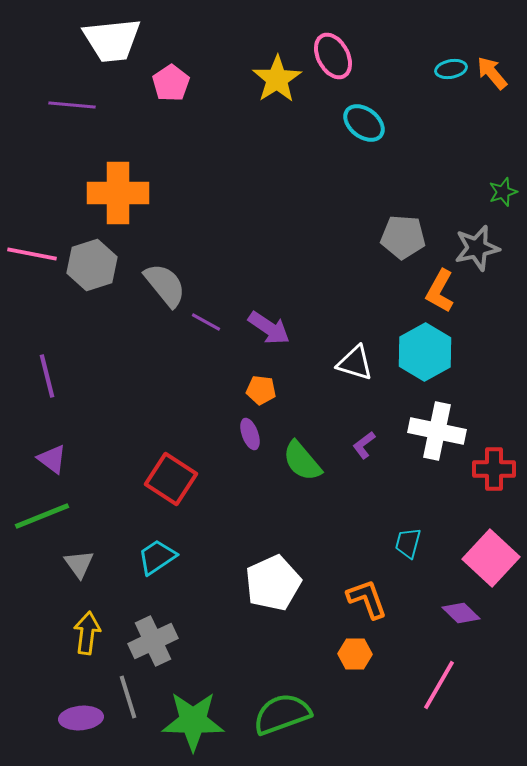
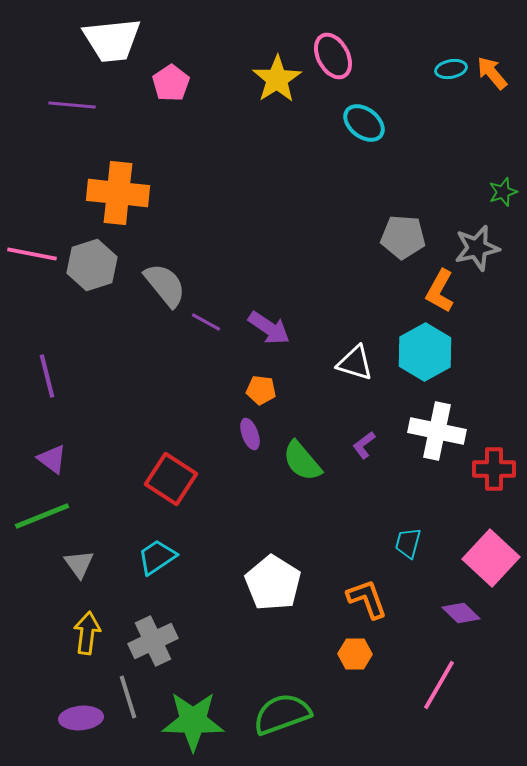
orange cross at (118, 193): rotated 6 degrees clockwise
white pentagon at (273, 583): rotated 16 degrees counterclockwise
